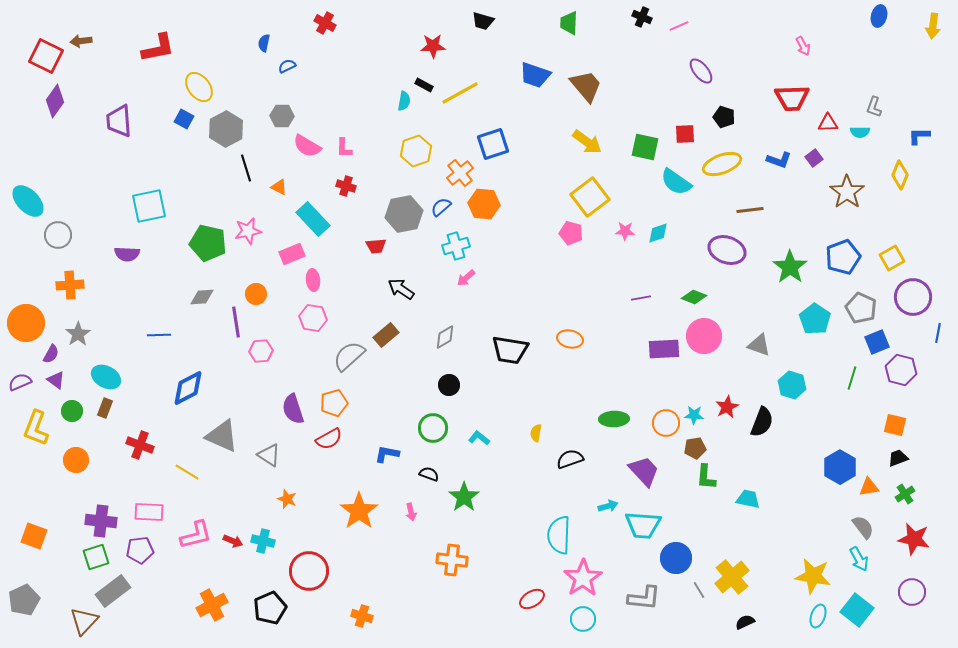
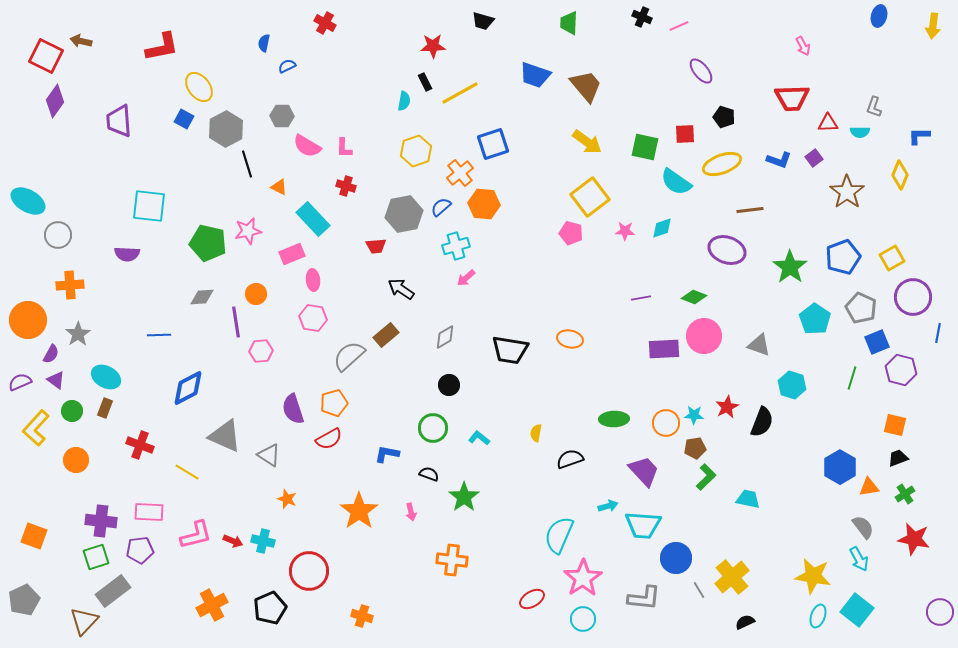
brown arrow at (81, 41): rotated 20 degrees clockwise
red L-shape at (158, 48): moved 4 px right, 1 px up
black rectangle at (424, 85): moved 1 px right, 3 px up; rotated 36 degrees clockwise
black line at (246, 168): moved 1 px right, 4 px up
cyan ellipse at (28, 201): rotated 16 degrees counterclockwise
cyan square at (149, 206): rotated 18 degrees clockwise
cyan diamond at (658, 233): moved 4 px right, 5 px up
orange circle at (26, 323): moved 2 px right, 3 px up
yellow L-shape at (36, 428): rotated 21 degrees clockwise
gray triangle at (222, 436): moved 3 px right
green L-shape at (706, 477): rotated 140 degrees counterclockwise
cyan semicircle at (559, 535): rotated 21 degrees clockwise
purple circle at (912, 592): moved 28 px right, 20 px down
